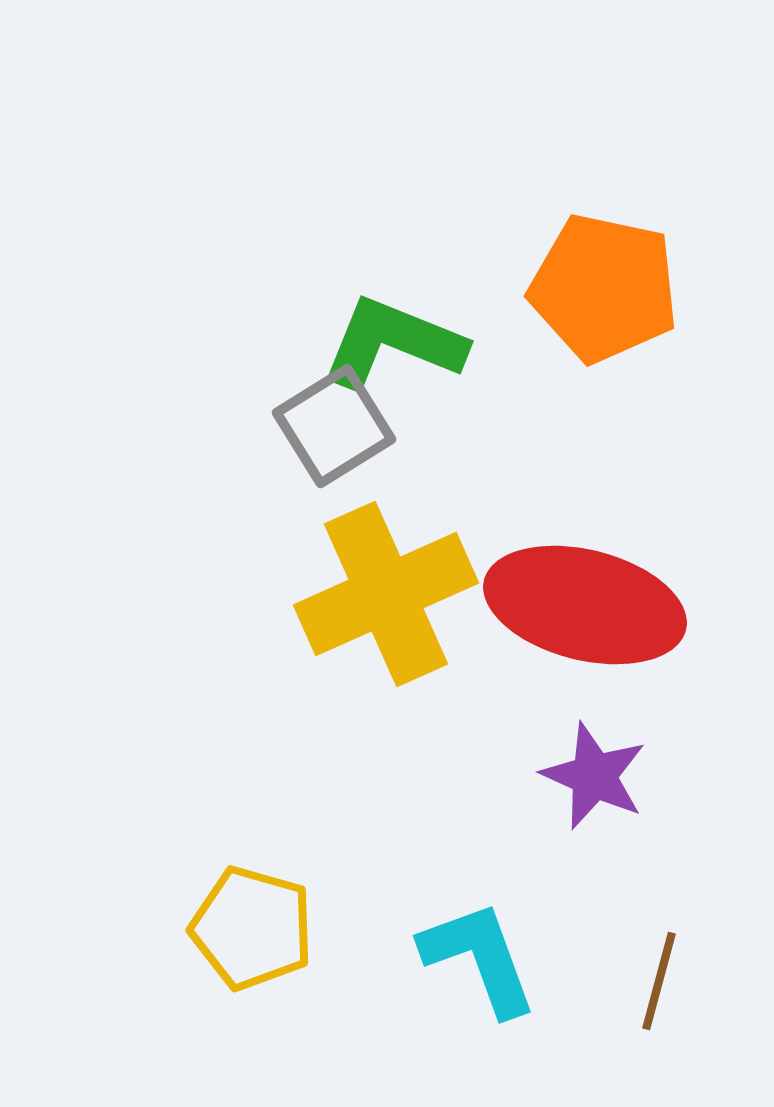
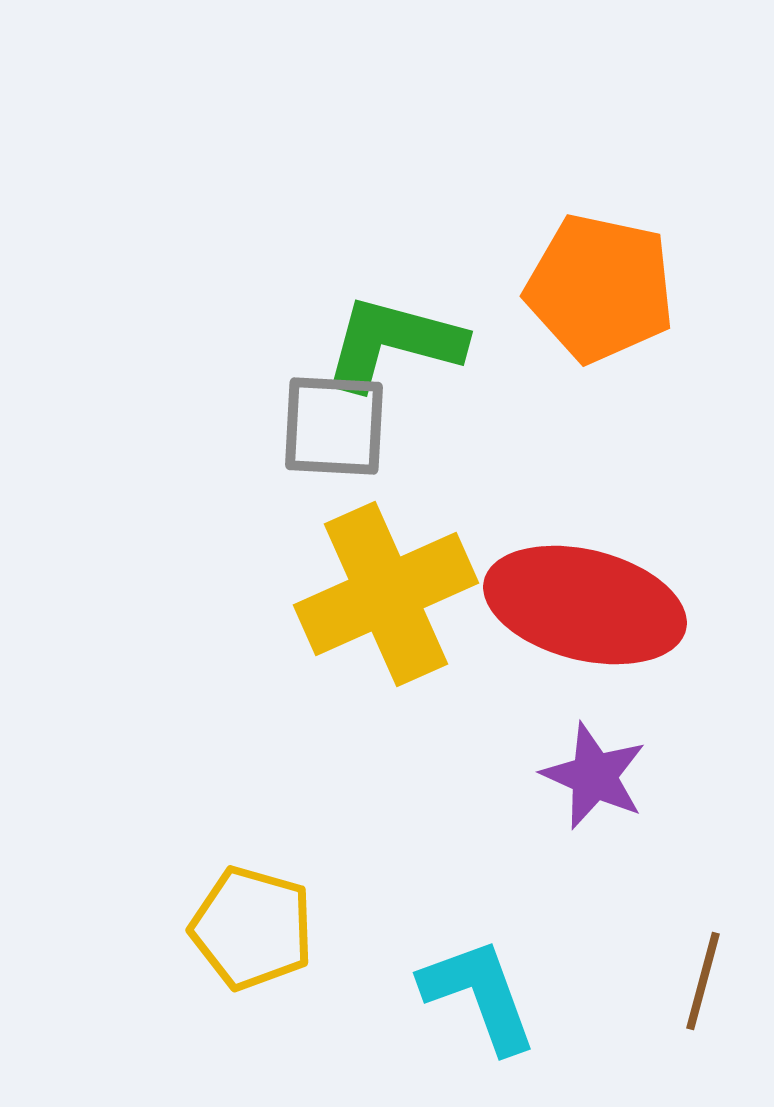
orange pentagon: moved 4 px left
green L-shape: rotated 7 degrees counterclockwise
gray square: rotated 35 degrees clockwise
cyan L-shape: moved 37 px down
brown line: moved 44 px right
